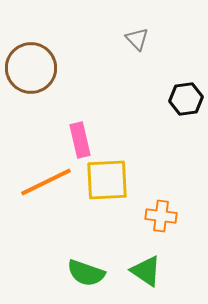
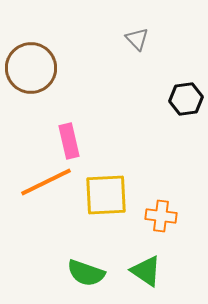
pink rectangle: moved 11 px left, 1 px down
yellow square: moved 1 px left, 15 px down
